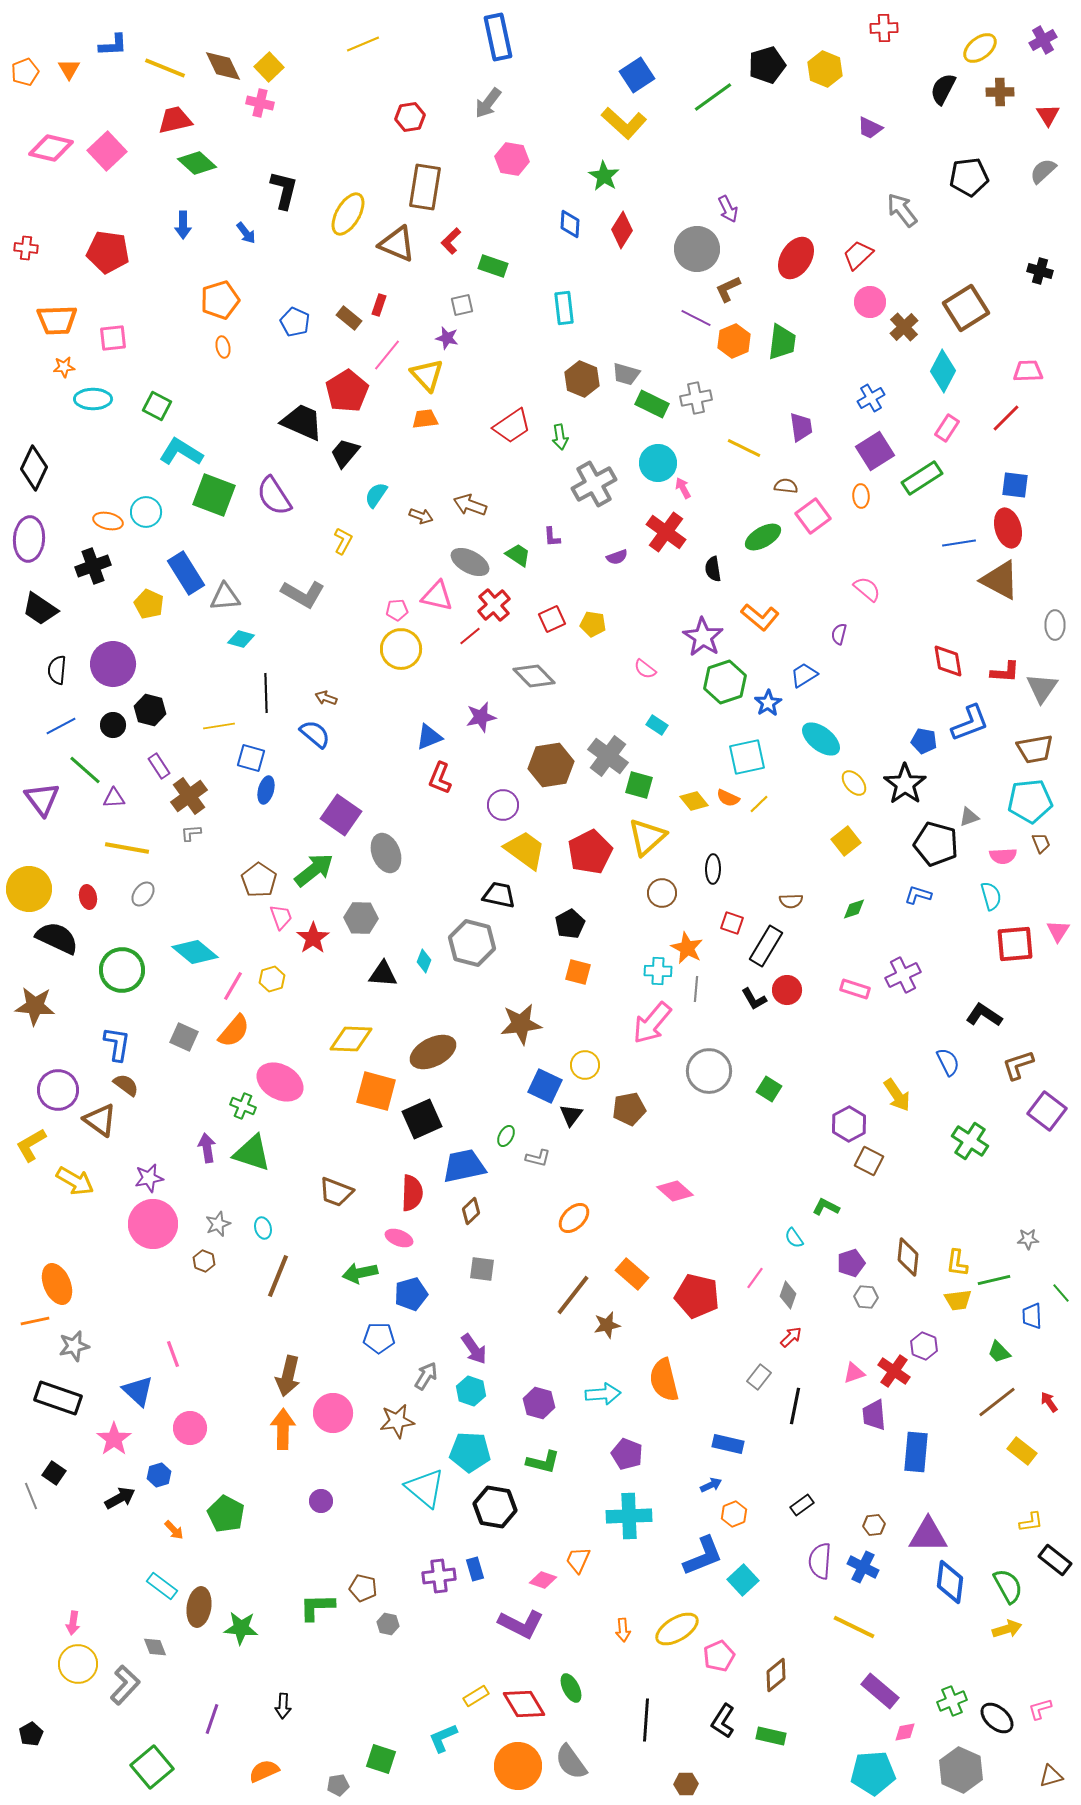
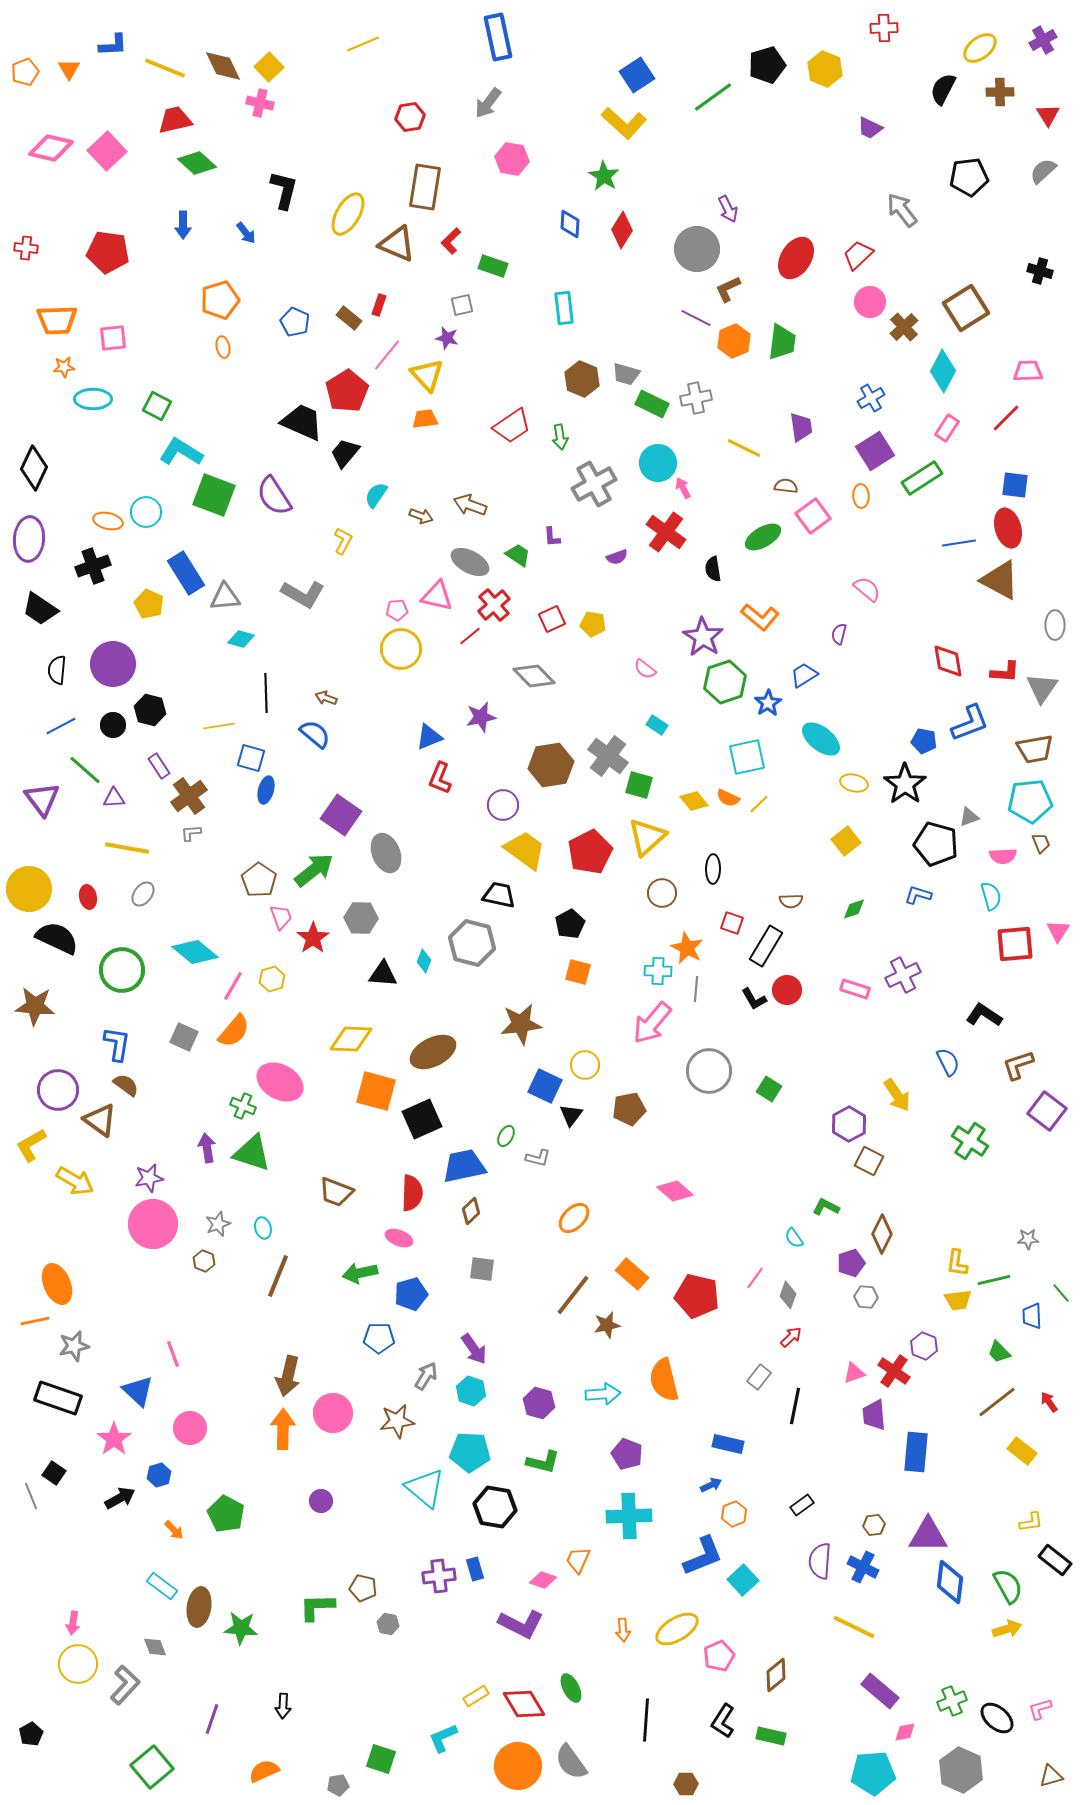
yellow ellipse at (854, 783): rotated 36 degrees counterclockwise
brown diamond at (908, 1257): moved 26 px left, 23 px up; rotated 21 degrees clockwise
